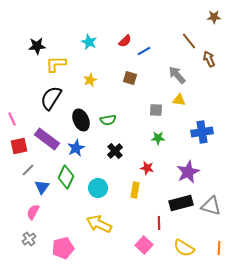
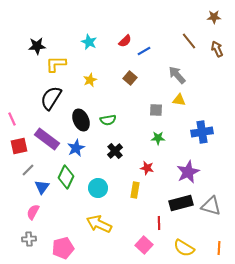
brown arrow: moved 8 px right, 10 px up
brown square: rotated 24 degrees clockwise
gray cross: rotated 32 degrees clockwise
